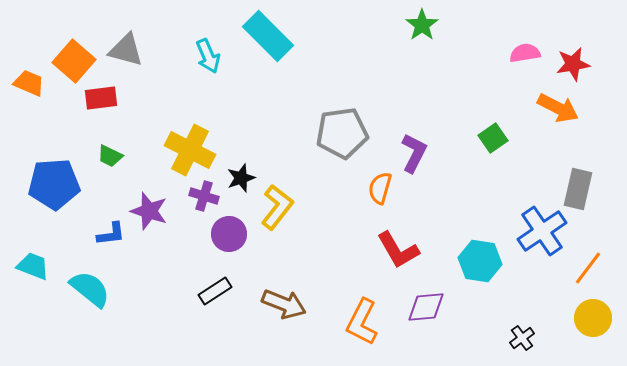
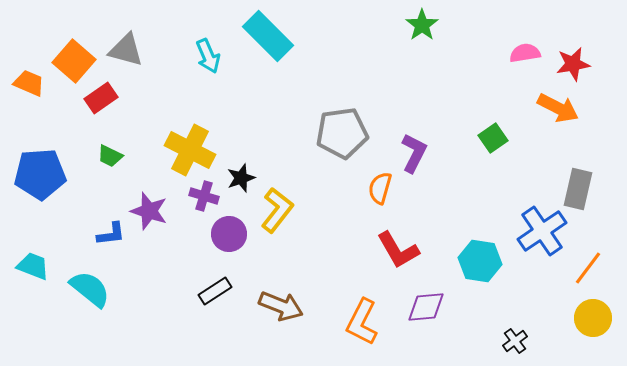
red rectangle: rotated 28 degrees counterclockwise
blue pentagon: moved 14 px left, 10 px up
yellow L-shape: moved 3 px down
brown arrow: moved 3 px left, 2 px down
black cross: moved 7 px left, 3 px down
